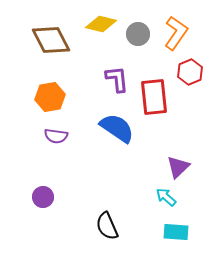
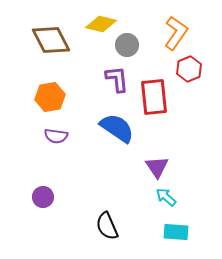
gray circle: moved 11 px left, 11 px down
red hexagon: moved 1 px left, 3 px up
purple triangle: moved 21 px left; rotated 20 degrees counterclockwise
